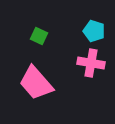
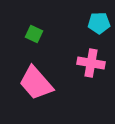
cyan pentagon: moved 5 px right, 8 px up; rotated 20 degrees counterclockwise
green square: moved 5 px left, 2 px up
